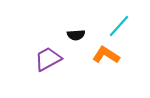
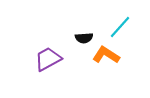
cyan line: moved 1 px right, 1 px down
black semicircle: moved 8 px right, 3 px down
